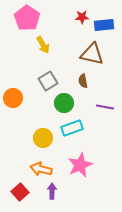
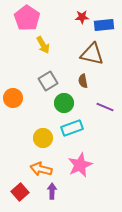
purple line: rotated 12 degrees clockwise
